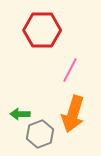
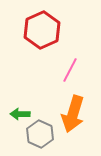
red hexagon: rotated 24 degrees counterclockwise
gray hexagon: rotated 16 degrees counterclockwise
